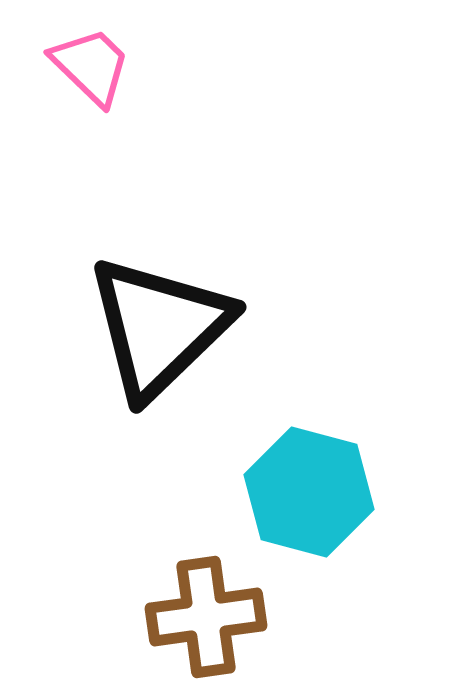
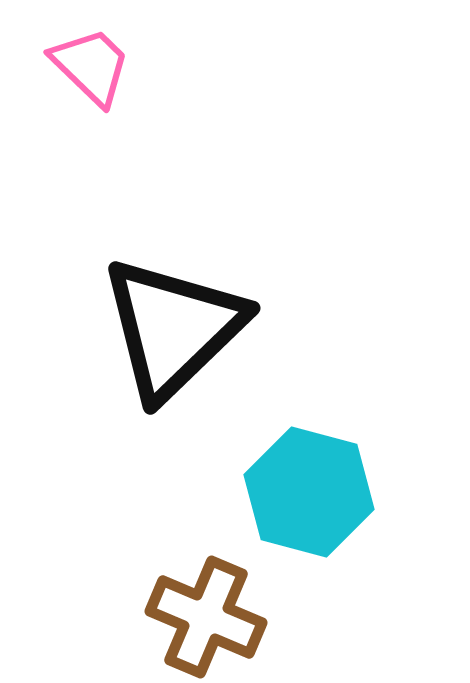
black triangle: moved 14 px right, 1 px down
brown cross: rotated 31 degrees clockwise
